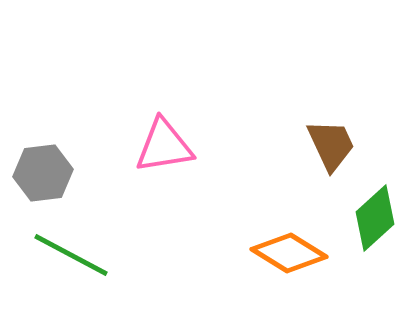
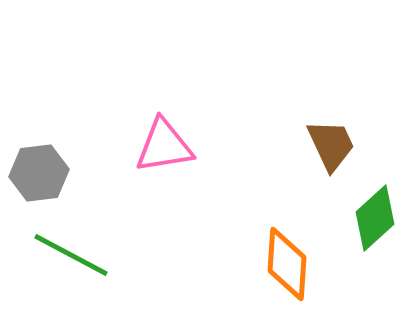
gray hexagon: moved 4 px left
orange diamond: moved 2 px left, 11 px down; rotated 62 degrees clockwise
